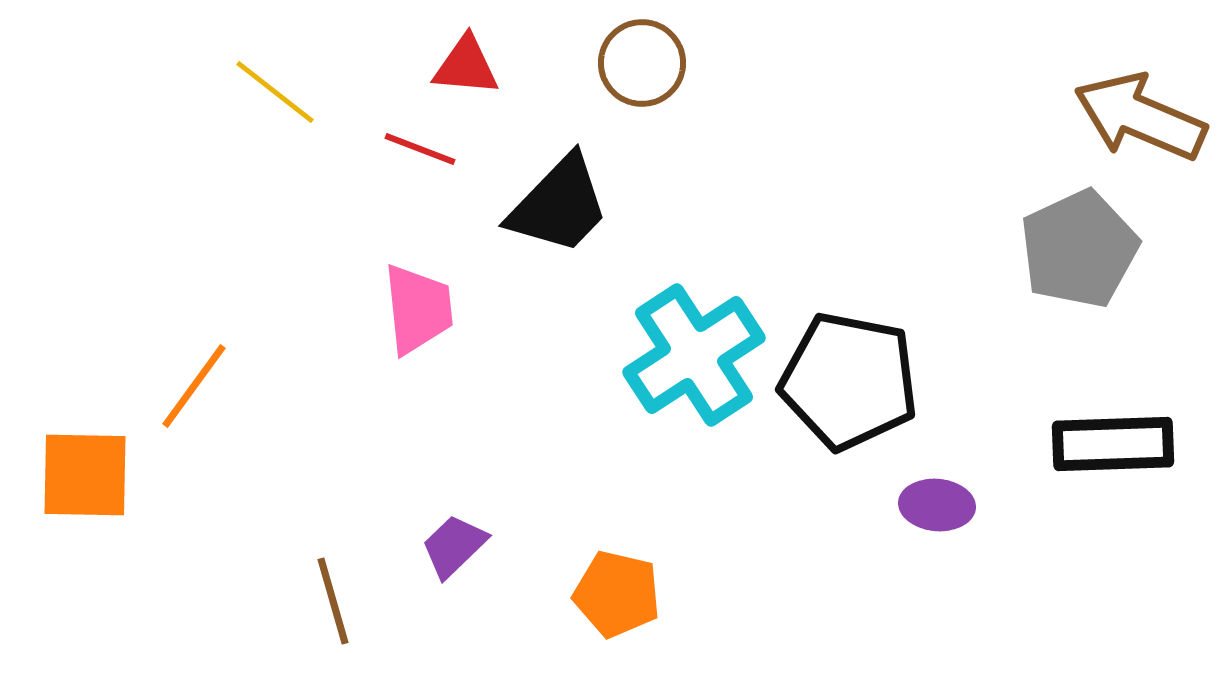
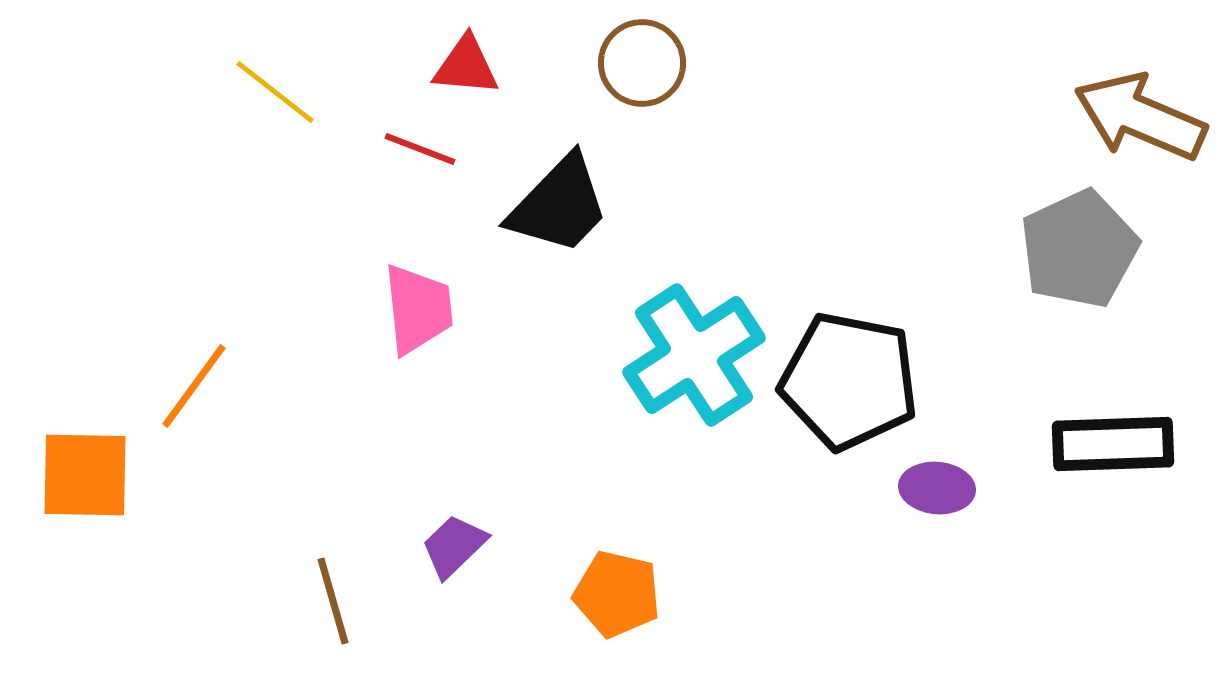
purple ellipse: moved 17 px up
